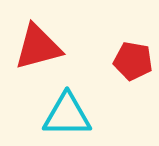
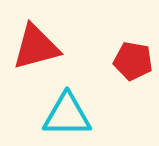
red triangle: moved 2 px left
